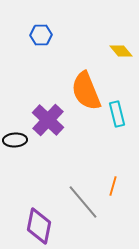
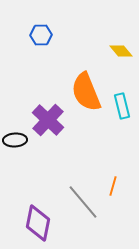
orange semicircle: moved 1 px down
cyan rectangle: moved 5 px right, 8 px up
purple diamond: moved 1 px left, 3 px up
